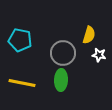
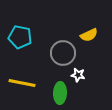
yellow semicircle: rotated 48 degrees clockwise
cyan pentagon: moved 3 px up
white star: moved 21 px left, 20 px down
green ellipse: moved 1 px left, 13 px down
